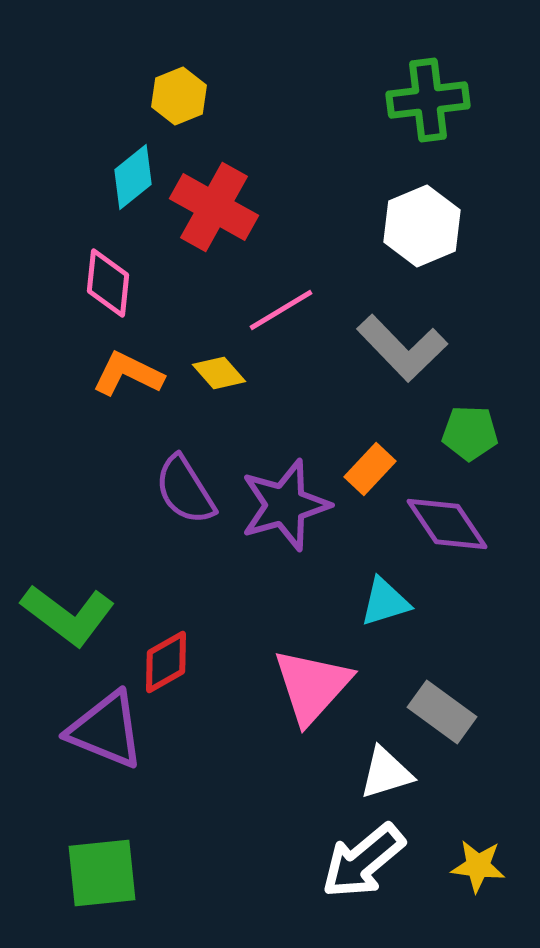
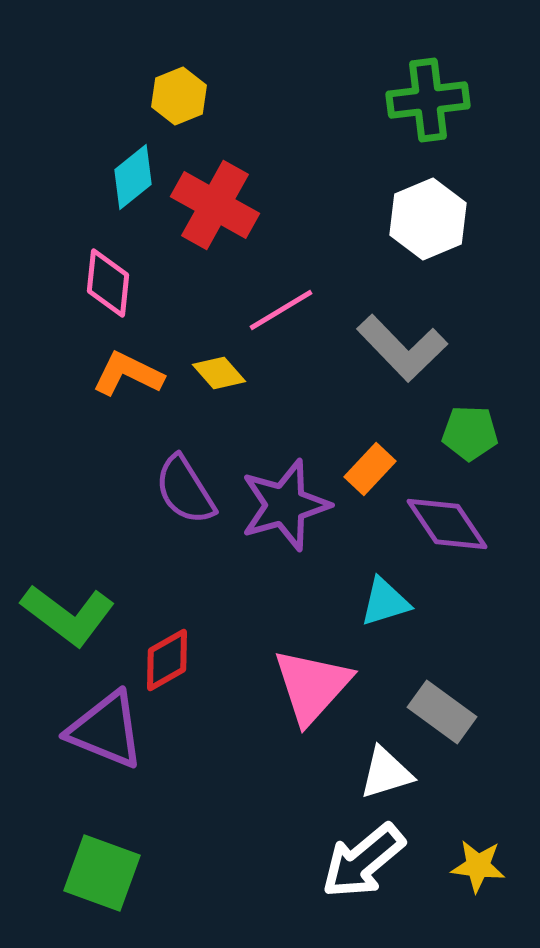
red cross: moved 1 px right, 2 px up
white hexagon: moved 6 px right, 7 px up
red diamond: moved 1 px right, 2 px up
green square: rotated 26 degrees clockwise
